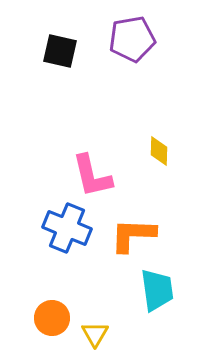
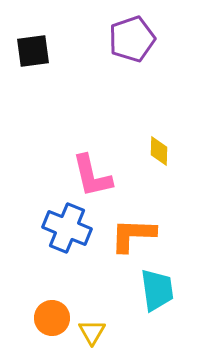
purple pentagon: rotated 9 degrees counterclockwise
black square: moved 27 px left; rotated 21 degrees counterclockwise
yellow triangle: moved 3 px left, 2 px up
